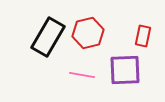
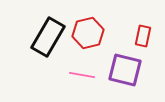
purple square: rotated 16 degrees clockwise
